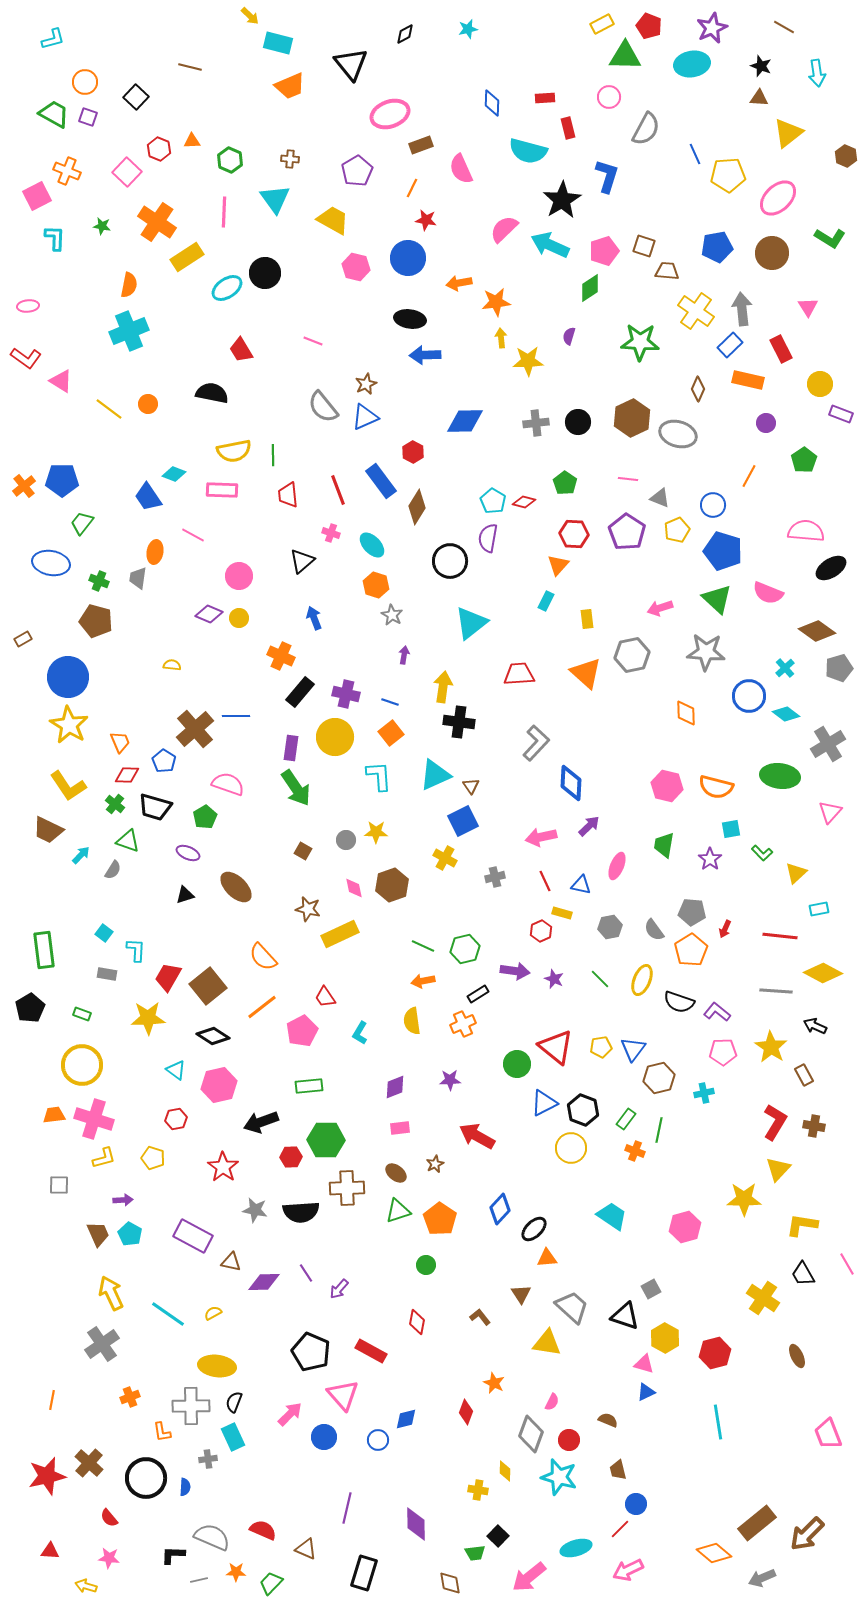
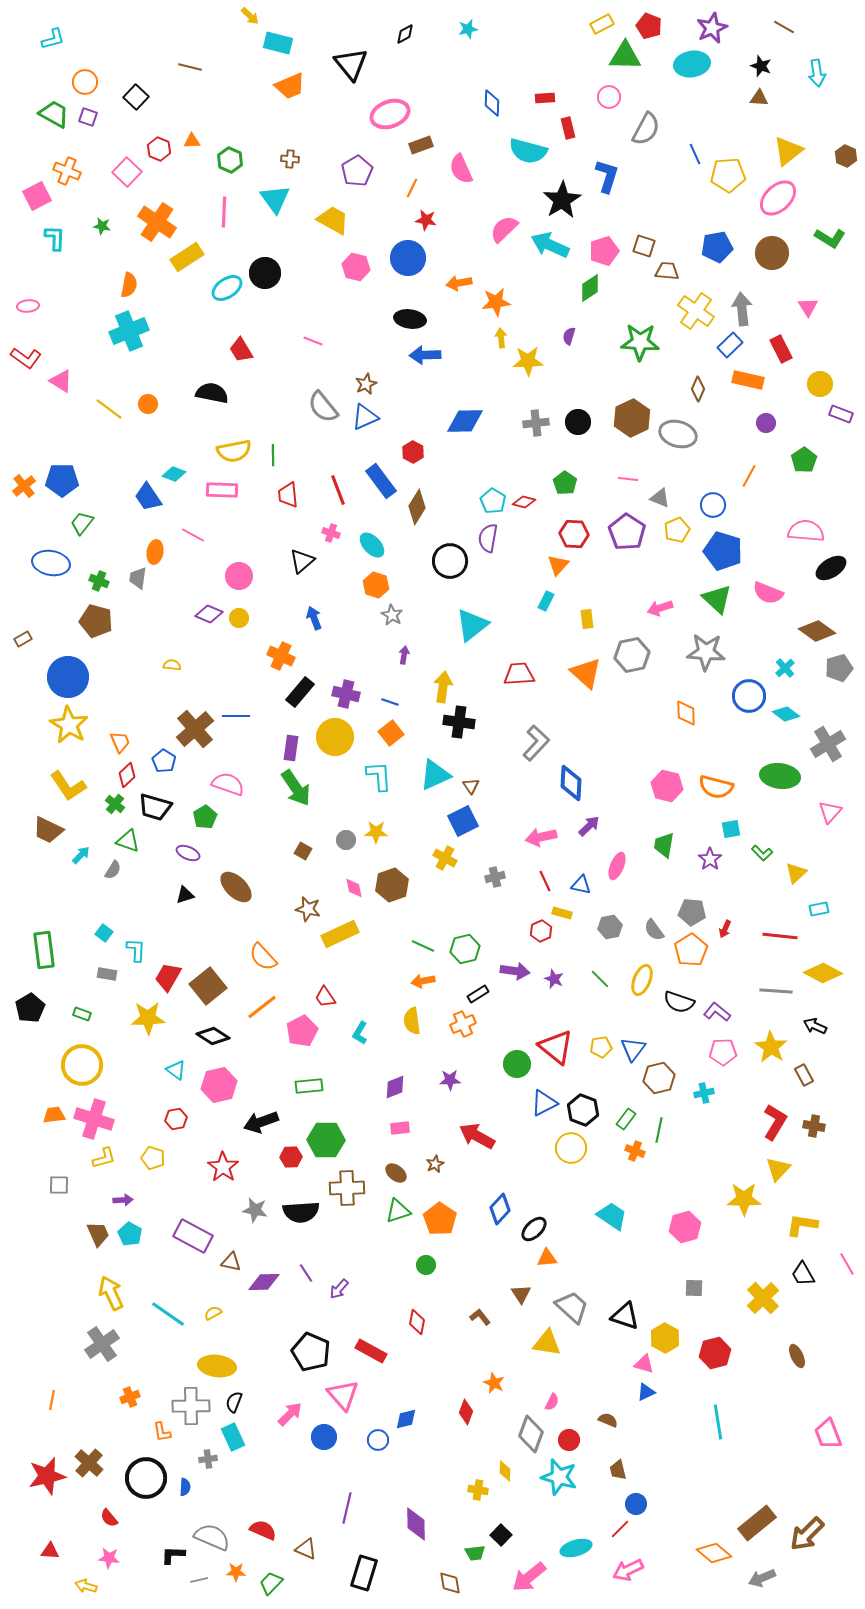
yellow triangle at (788, 133): moved 18 px down
cyan triangle at (471, 623): moved 1 px right, 2 px down
red diamond at (127, 775): rotated 45 degrees counterclockwise
gray square at (651, 1289): moved 43 px right, 1 px up; rotated 30 degrees clockwise
yellow cross at (763, 1298): rotated 12 degrees clockwise
black square at (498, 1536): moved 3 px right, 1 px up
